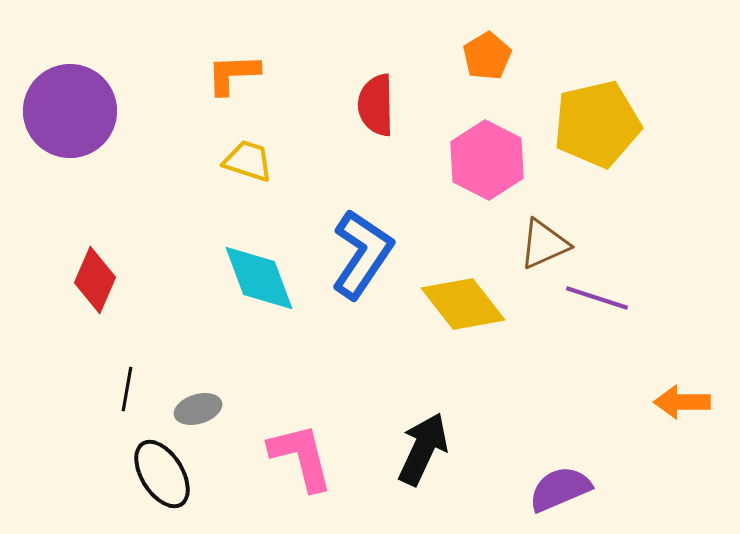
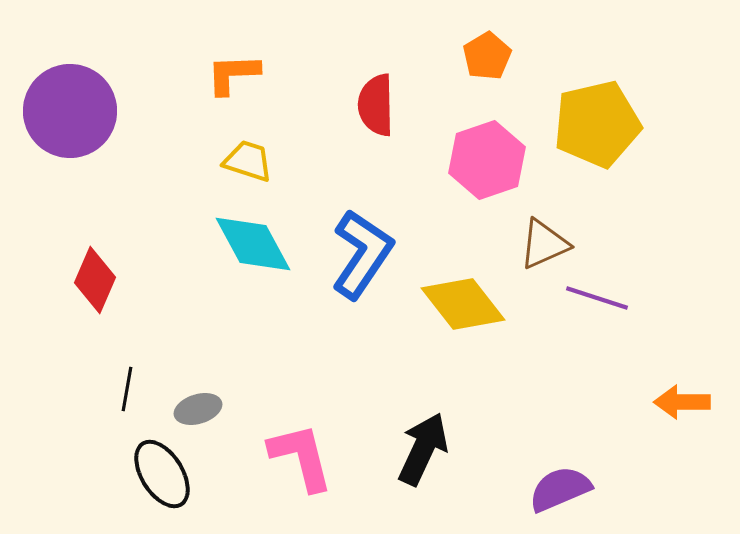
pink hexagon: rotated 14 degrees clockwise
cyan diamond: moved 6 px left, 34 px up; rotated 8 degrees counterclockwise
